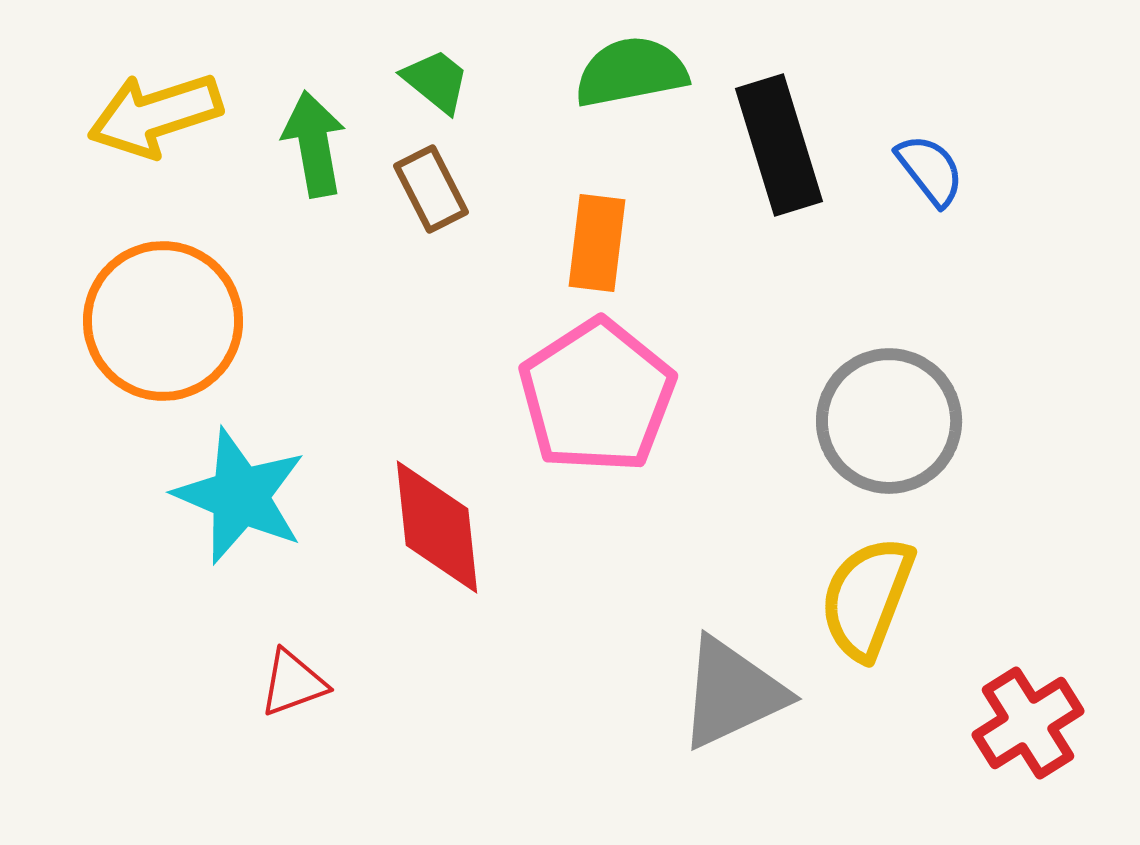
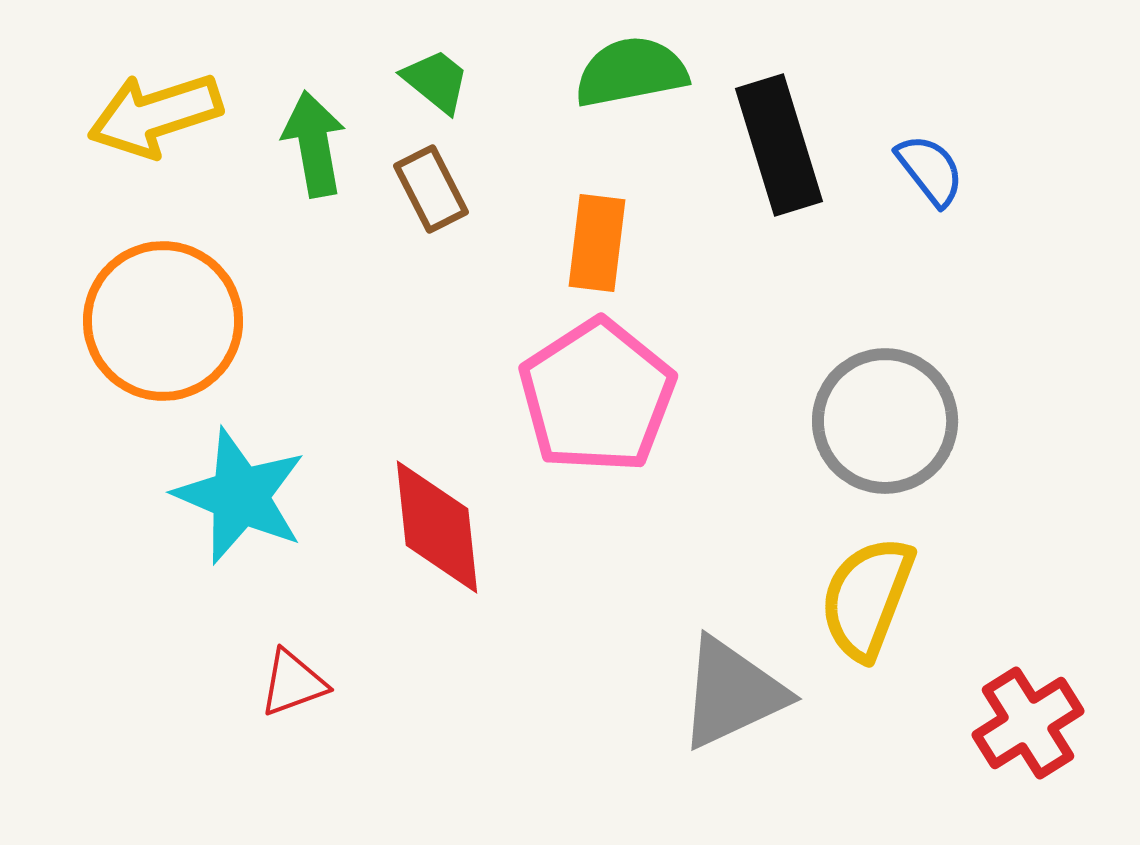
gray circle: moved 4 px left
